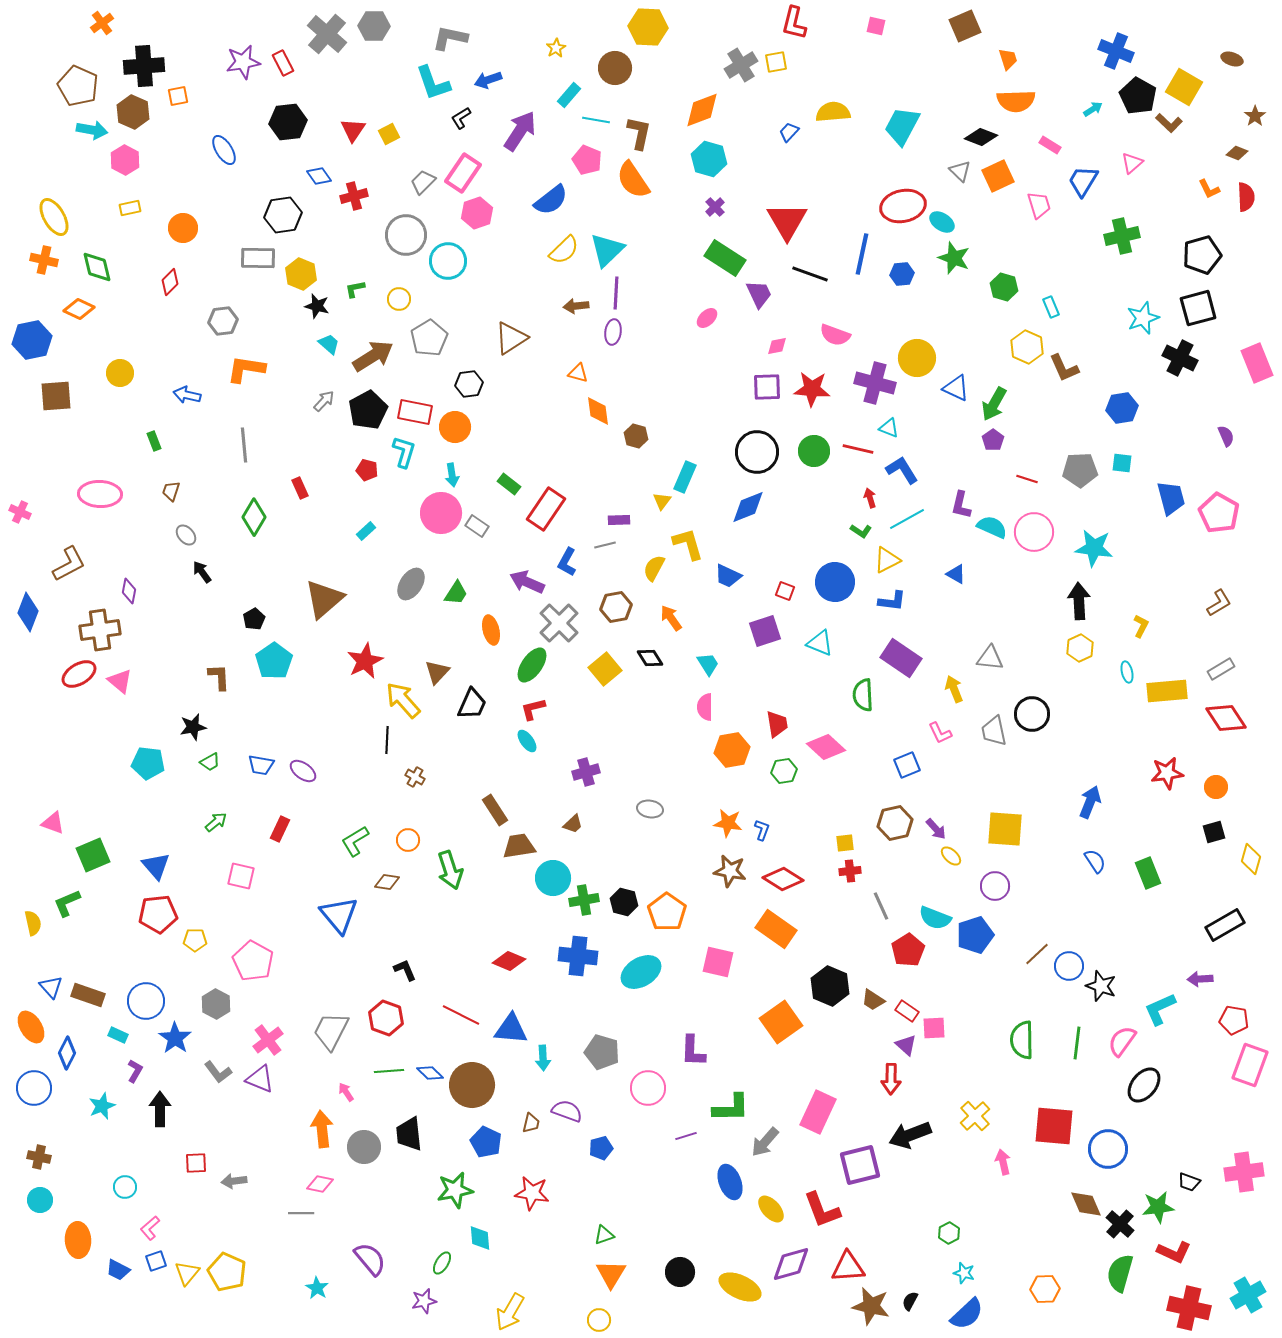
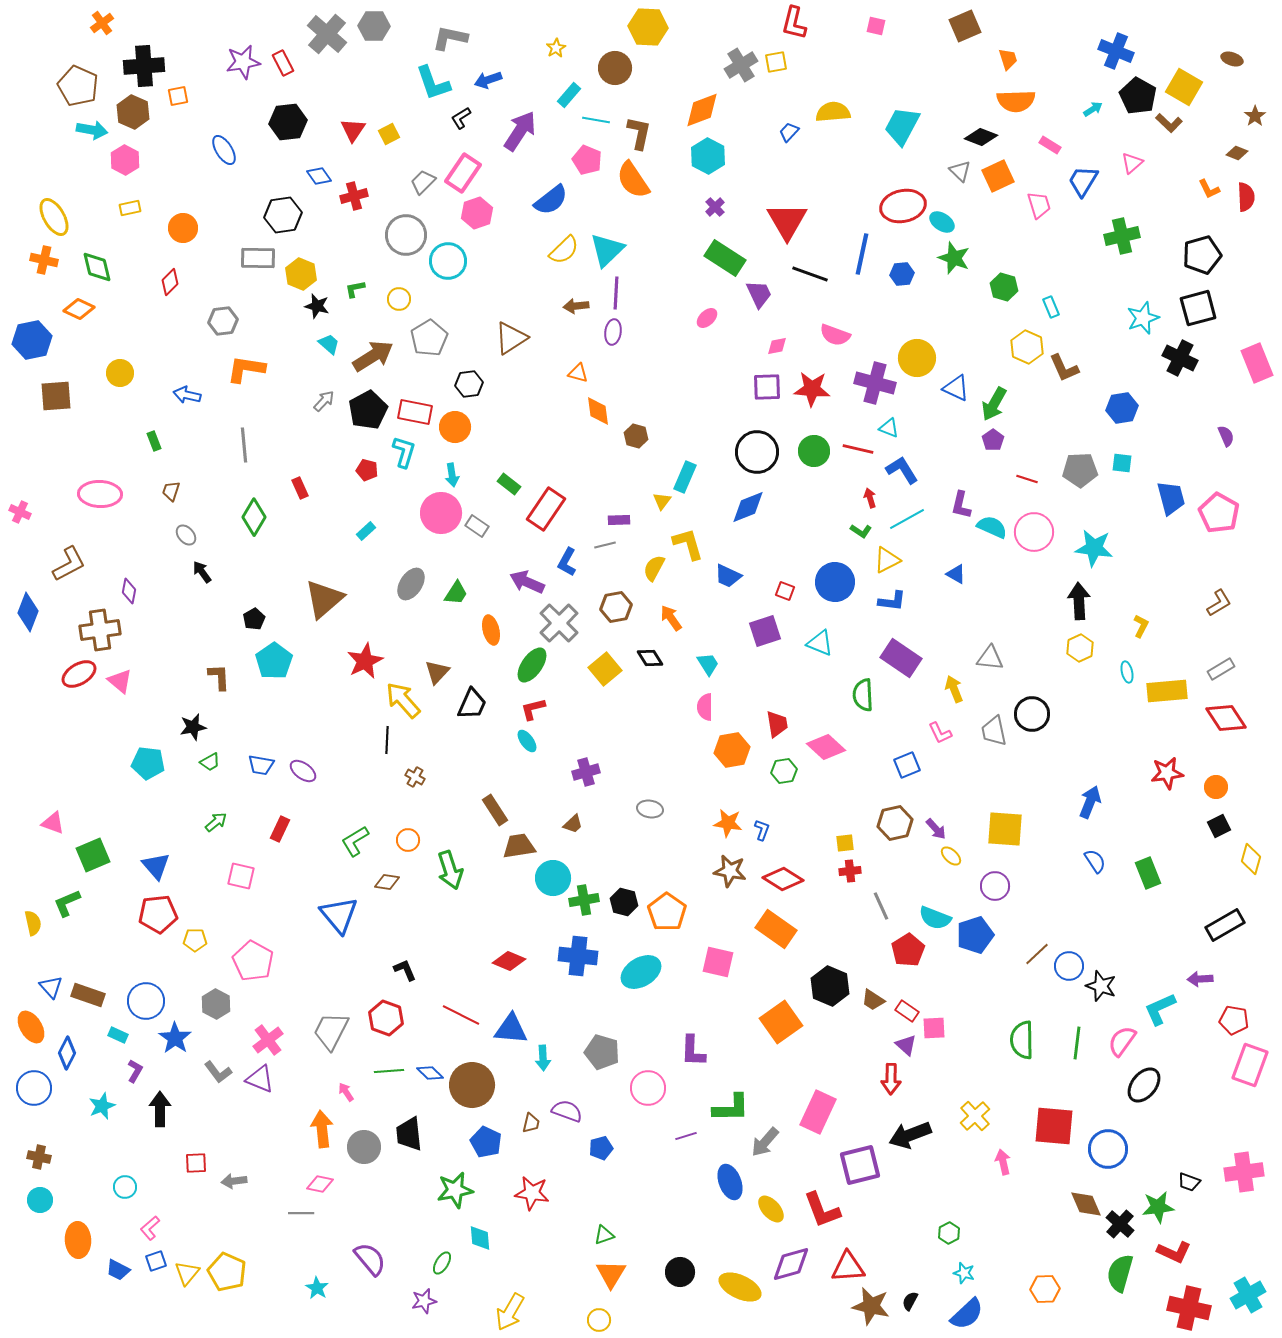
cyan hexagon at (709, 159): moved 1 px left, 3 px up; rotated 12 degrees clockwise
black square at (1214, 832): moved 5 px right, 6 px up; rotated 10 degrees counterclockwise
